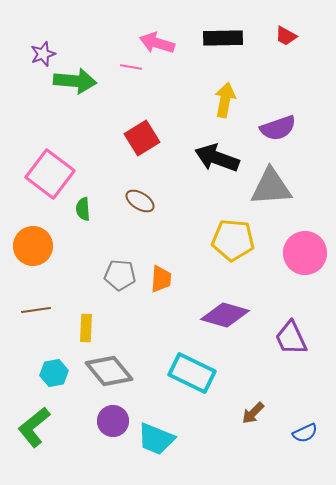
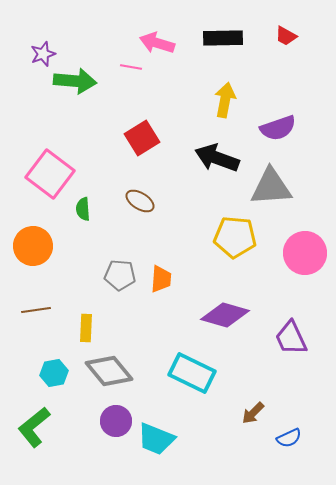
yellow pentagon: moved 2 px right, 3 px up
purple circle: moved 3 px right
blue semicircle: moved 16 px left, 5 px down
